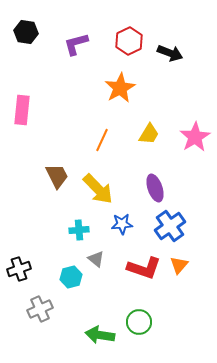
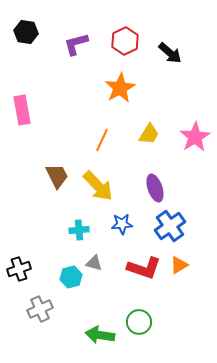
red hexagon: moved 4 px left
black arrow: rotated 20 degrees clockwise
pink rectangle: rotated 16 degrees counterclockwise
yellow arrow: moved 3 px up
gray triangle: moved 2 px left, 4 px down; rotated 24 degrees counterclockwise
orange triangle: rotated 18 degrees clockwise
